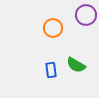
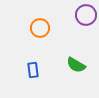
orange circle: moved 13 px left
blue rectangle: moved 18 px left
